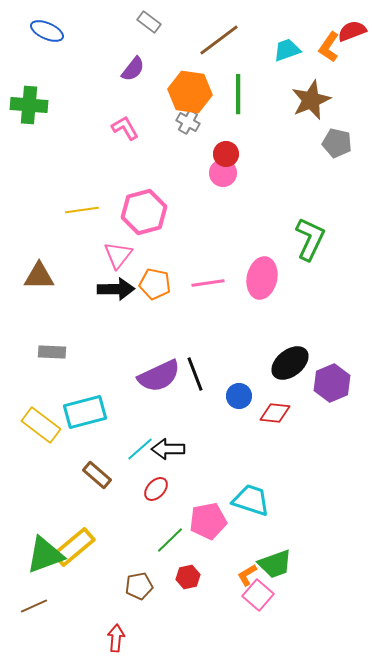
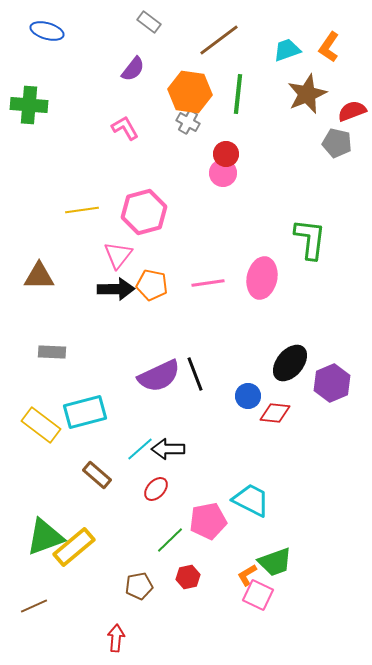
blue ellipse at (47, 31): rotated 8 degrees counterclockwise
red semicircle at (352, 31): moved 80 px down
green line at (238, 94): rotated 6 degrees clockwise
brown star at (311, 100): moved 4 px left, 6 px up
green L-shape at (310, 239): rotated 18 degrees counterclockwise
orange pentagon at (155, 284): moved 3 px left, 1 px down
black ellipse at (290, 363): rotated 12 degrees counterclockwise
blue circle at (239, 396): moved 9 px right
cyan trapezoid at (251, 500): rotated 9 degrees clockwise
green triangle at (45, 555): moved 18 px up
green trapezoid at (275, 564): moved 2 px up
pink square at (258, 595): rotated 16 degrees counterclockwise
